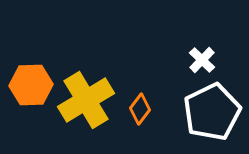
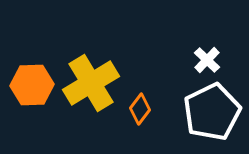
white cross: moved 5 px right
orange hexagon: moved 1 px right
yellow cross: moved 5 px right, 17 px up
